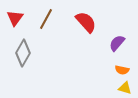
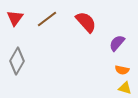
brown line: moved 1 px right; rotated 25 degrees clockwise
gray diamond: moved 6 px left, 8 px down
